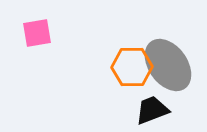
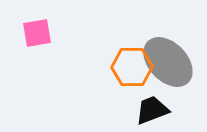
gray ellipse: moved 3 px up; rotated 8 degrees counterclockwise
